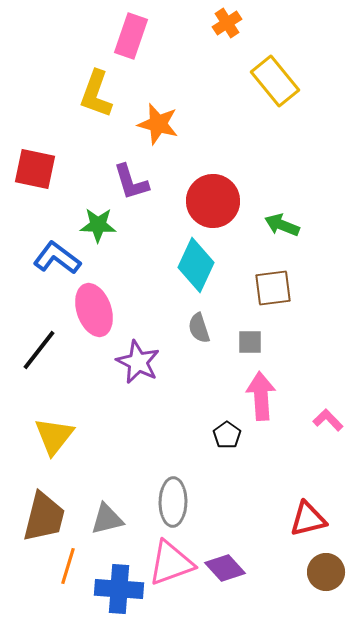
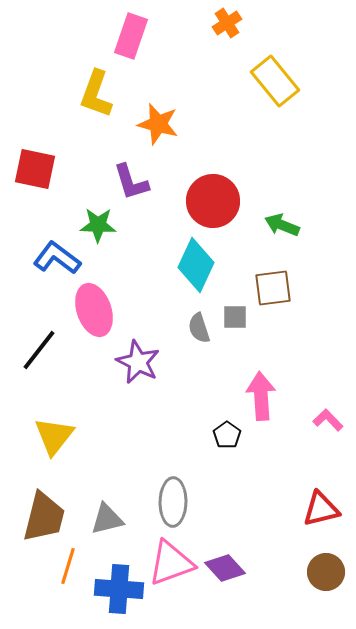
gray square: moved 15 px left, 25 px up
red triangle: moved 13 px right, 10 px up
